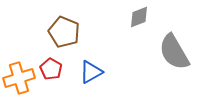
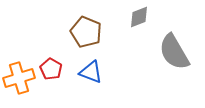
brown pentagon: moved 22 px right
blue triangle: rotated 50 degrees clockwise
